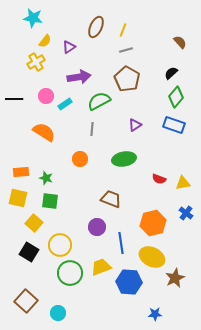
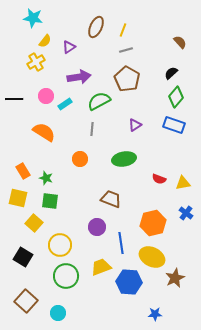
orange rectangle at (21, 172): moved 2 px right, 1 px up; rotated 63 degrees clockwise
black square at (29, 252): moved 6 px left, 5 px down
green circle at (70, 273): moved 4 px left, 3 px down
